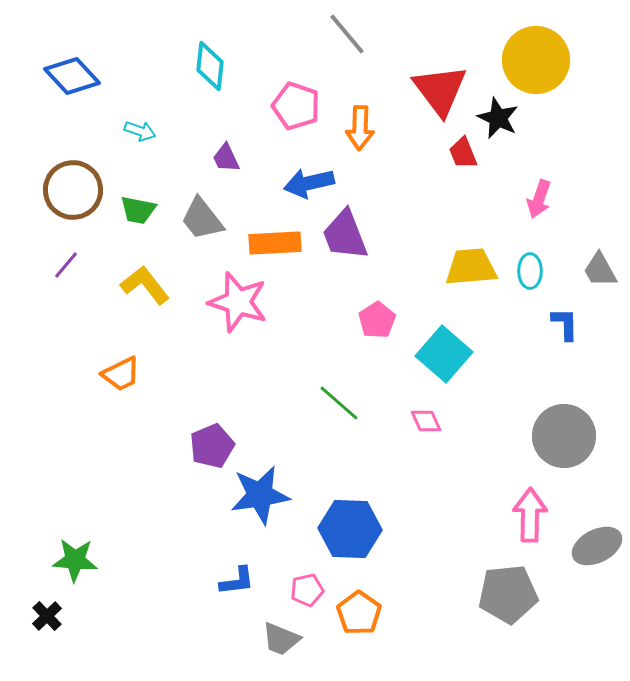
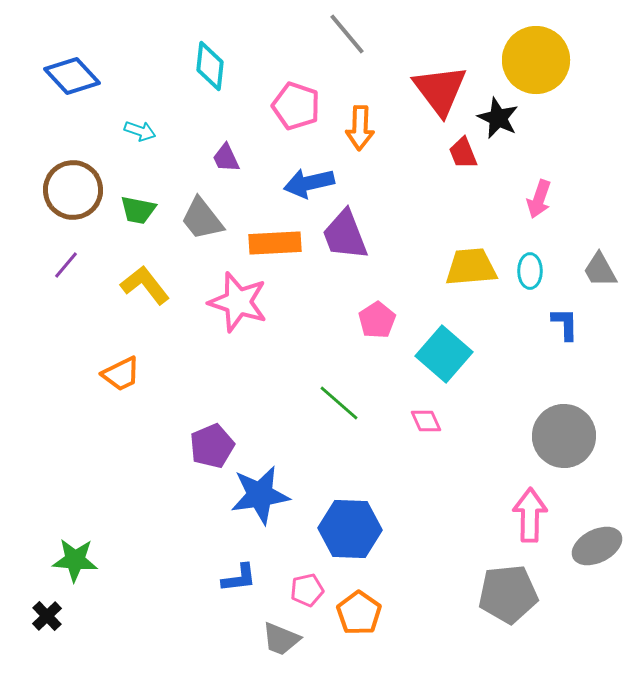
blue L-shape at (237, 581): moved 2 px right, 3 px up
